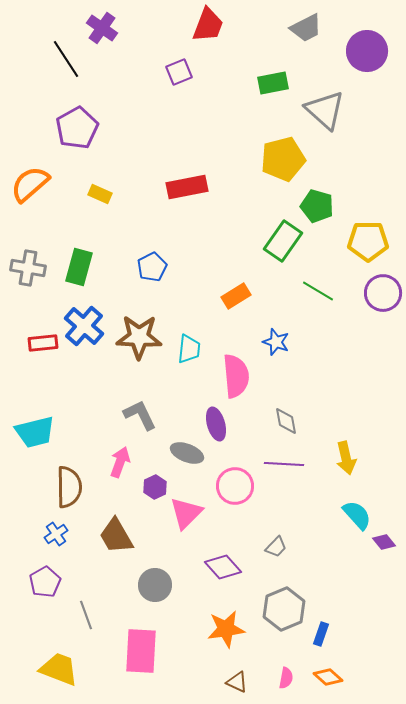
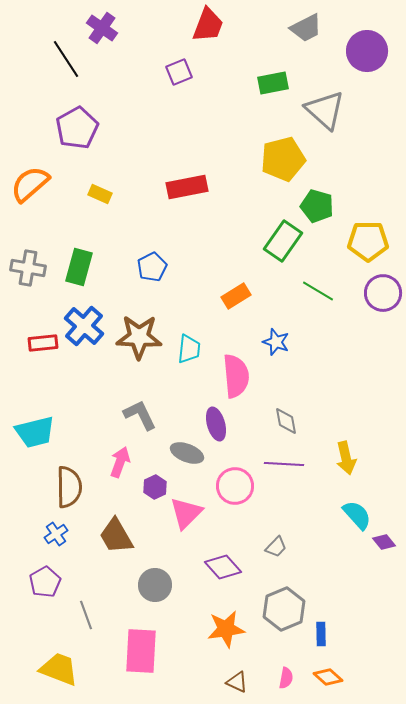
blue rectangle at (321, 634): rotated 20 degrees counterclockwise
